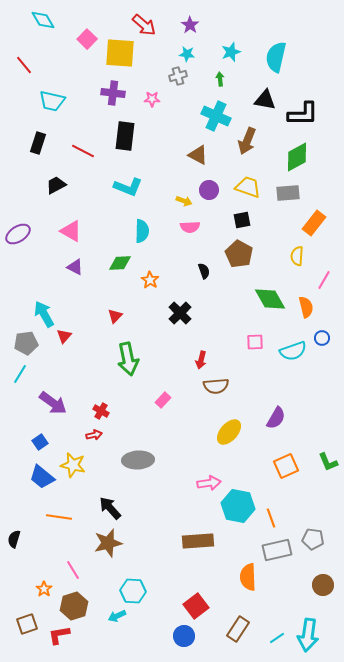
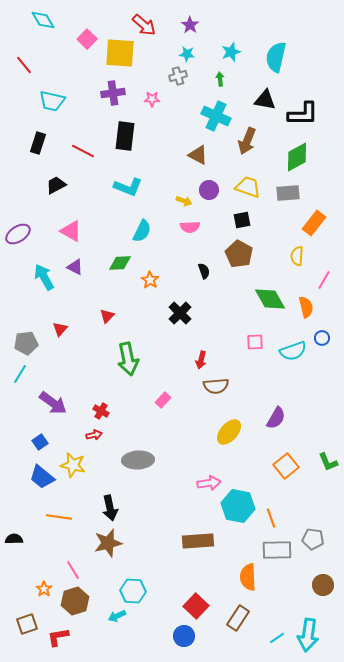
purple cross at (113, 93): rotated 15 degrees counterclockwise
cyan semicircle at (142, 231): rotated 25 degrees clockwise
cyan arrow at (44, 314): moved 37 px up
red triangle at (115, 316): moved 8 px left
red triangle at (64, 336): moved 4 px left, 7 px up
orange square at (286, 466): rotated 15 degrees counterclockwise
black arrow at (110, 508): rotated 150 degrees counterclockwise
black semicircle at (14, 539): rotated 72 degrees clockwise
gray rectangle at (277, 550): rotated 12 degrees clockwise
brown hexagon at (74, 606): moved 1 px right, 5 px up
red square at (196, 606): rotated 10 degrees counterclockwise
brown rectangle at (238, 629): moved 11 px up
red L-shape at (59, 635): moved 1 px left, 2 px down
